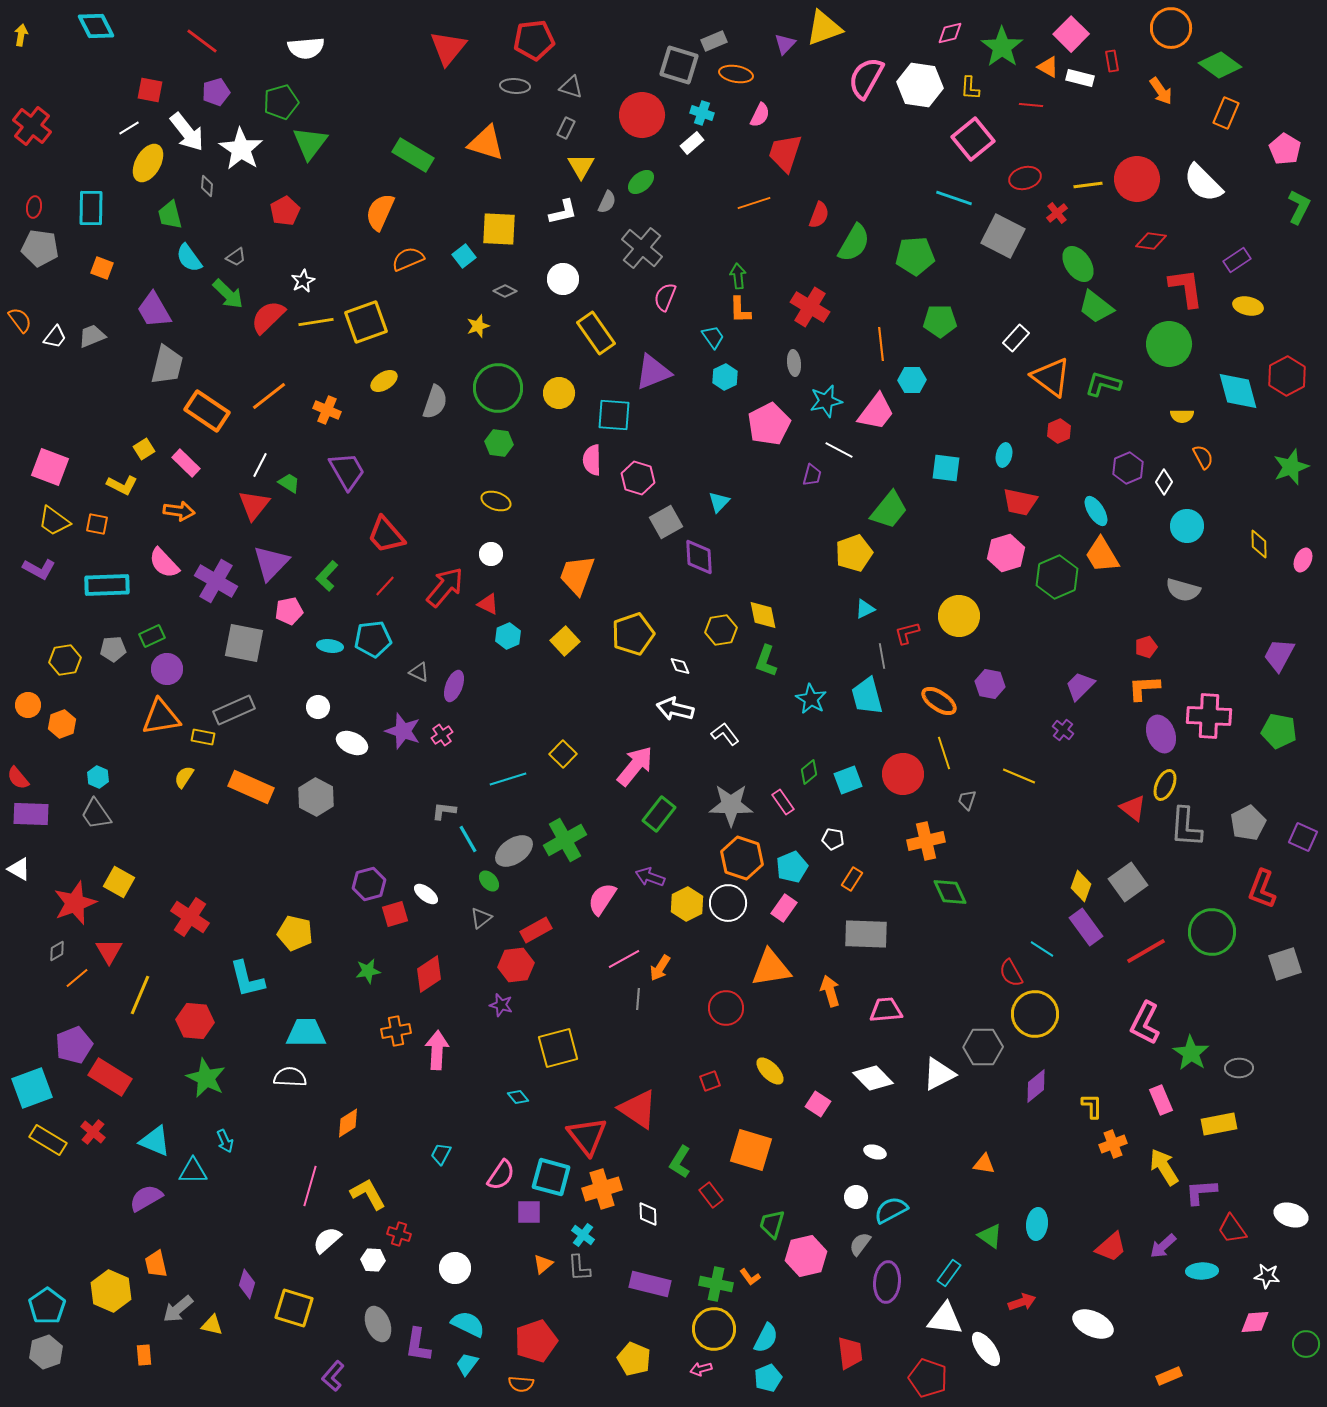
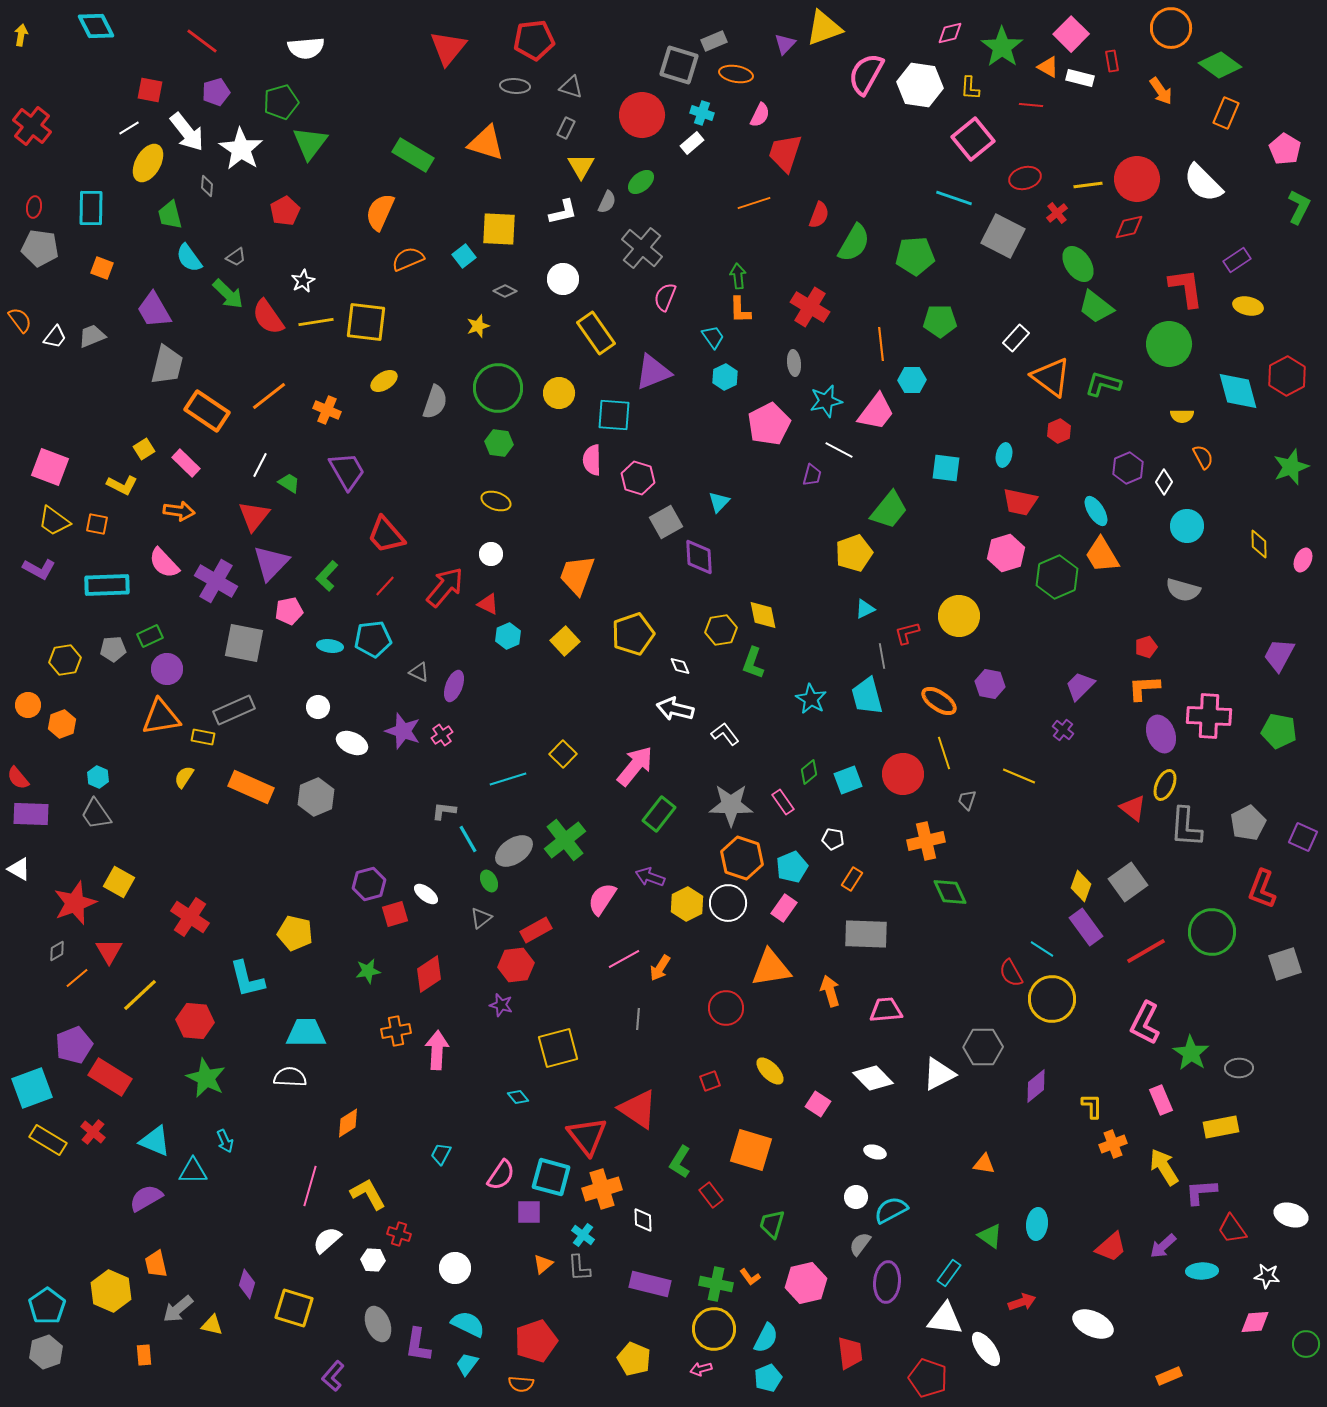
pink semicircle at (866, 78): moved 4 px up
red diamond at (1151, 241): moved 22 px left, 14 px up; rotated 20 degrees counterclockwise
red semicircle at (268, 317): rotated 81 degrees counterclockwise
yellow square at (366, 322): rotated 27 degrees clockwise
red triangle at (254, 505): moved 11 px down
green rectangle at (152, 636): moved 2 px left
green L-shape at (766, 661): moved 13 px left, 2 px down
gray hexagon at (316, 797): rotated 9 degrees clockwise
green cross at (565, 840): rotated 9 degrees counterclockwise
green ellipse at (489, 881): rotated 15 degrees clockwise
yellow line at (140, 995): rotated 24 degrees clockwise
gray line at (638, 999): moved 20 px down
yellow circle at (1035, 1014): moved 17 px right, 15 px up
yellow rectangle at (1219, 1124): moved 2 px right, 3 px down
white diamond at (648, 1214): moved 5 px left, 6 px down
pink hexagon at (806, 1256): moved 27 px down
